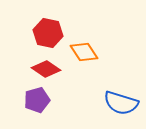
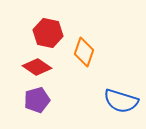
orange diamond: rotated 52 degrees clockwise
red diamond: moved 9 px left, 2 px up
blue semicircle: moved 2 px up
